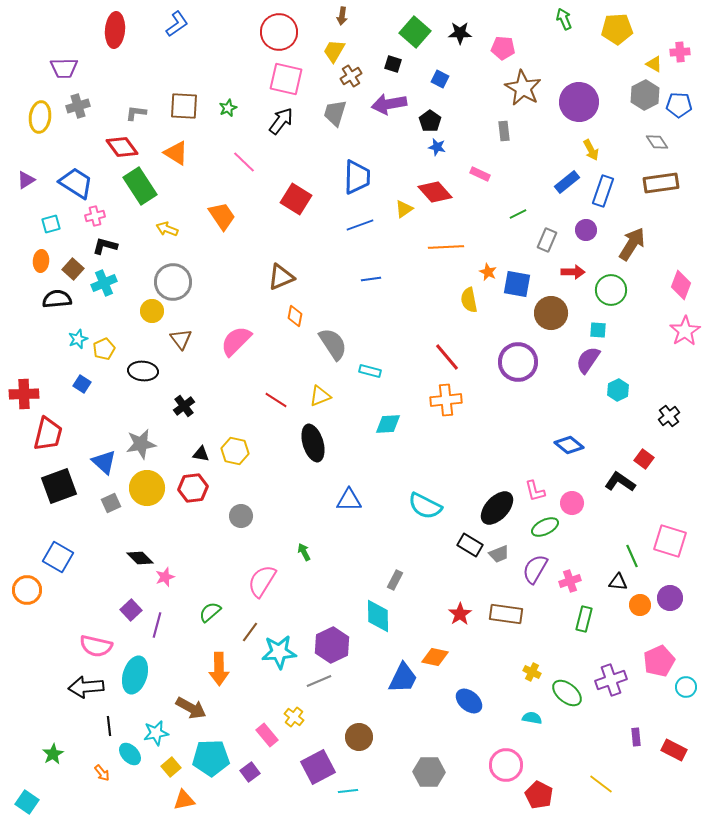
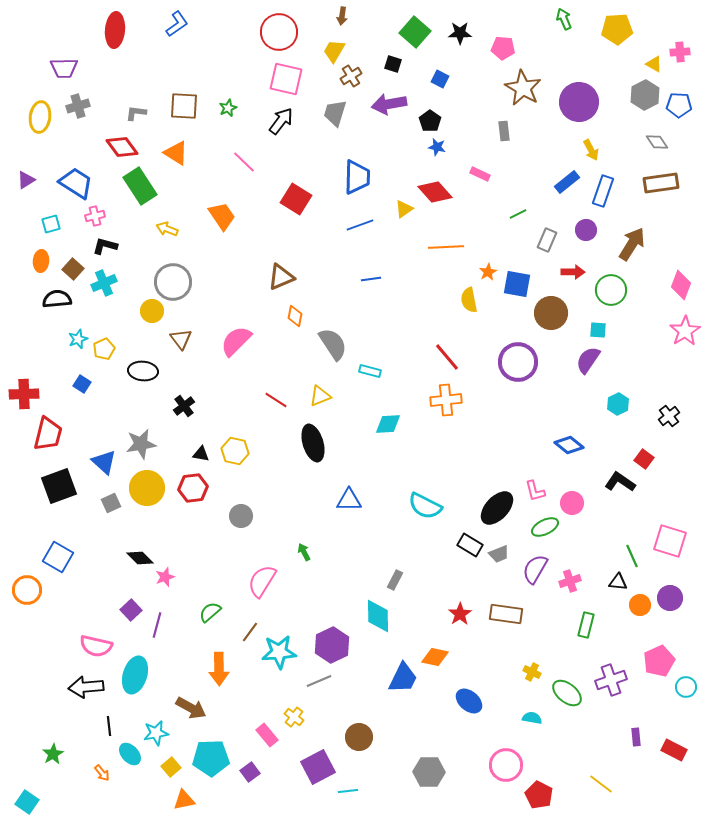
orange star at (488, 272): rotated 18 degrees clockwise
cyan hexagon at (618, 390): moved 14 px down
green rectangle at (584, 619): moved 2 px right, 6 px down
